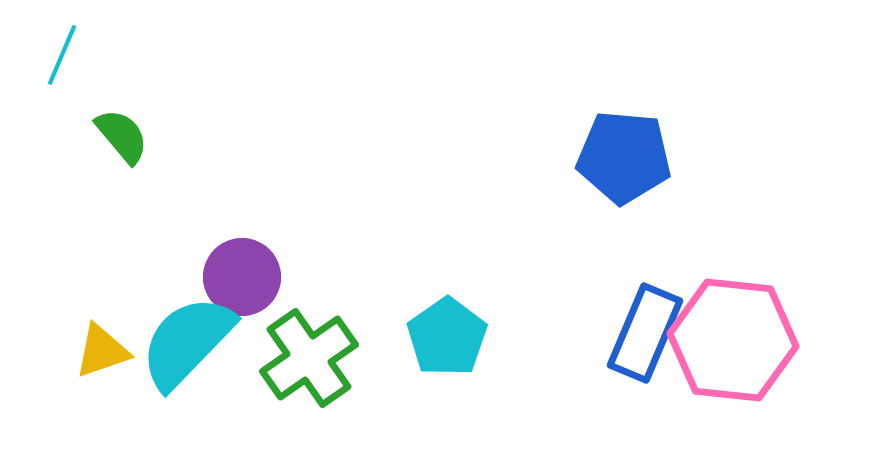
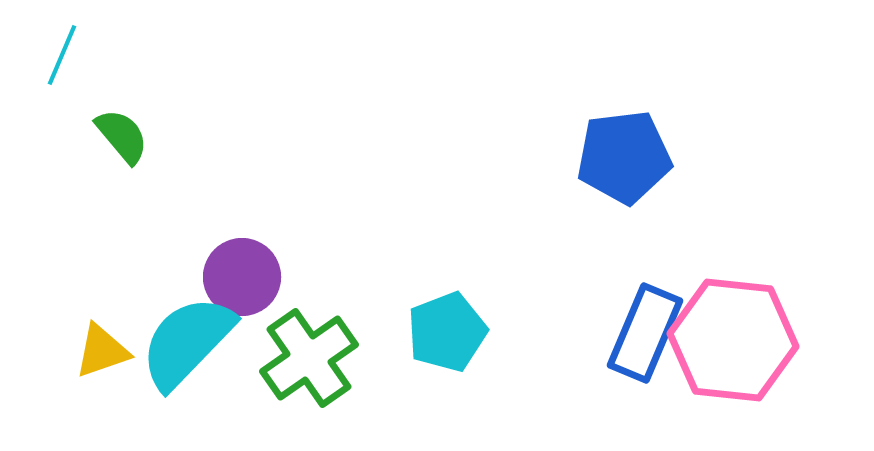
blue pentagon: rotated 12 degrees counterclockwise
cyan pentagon: moved 5 px up; rotated 14 degrees clockwise
